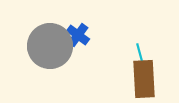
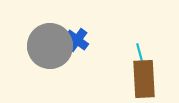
blue cross: moved 1 px left, 5 px down
